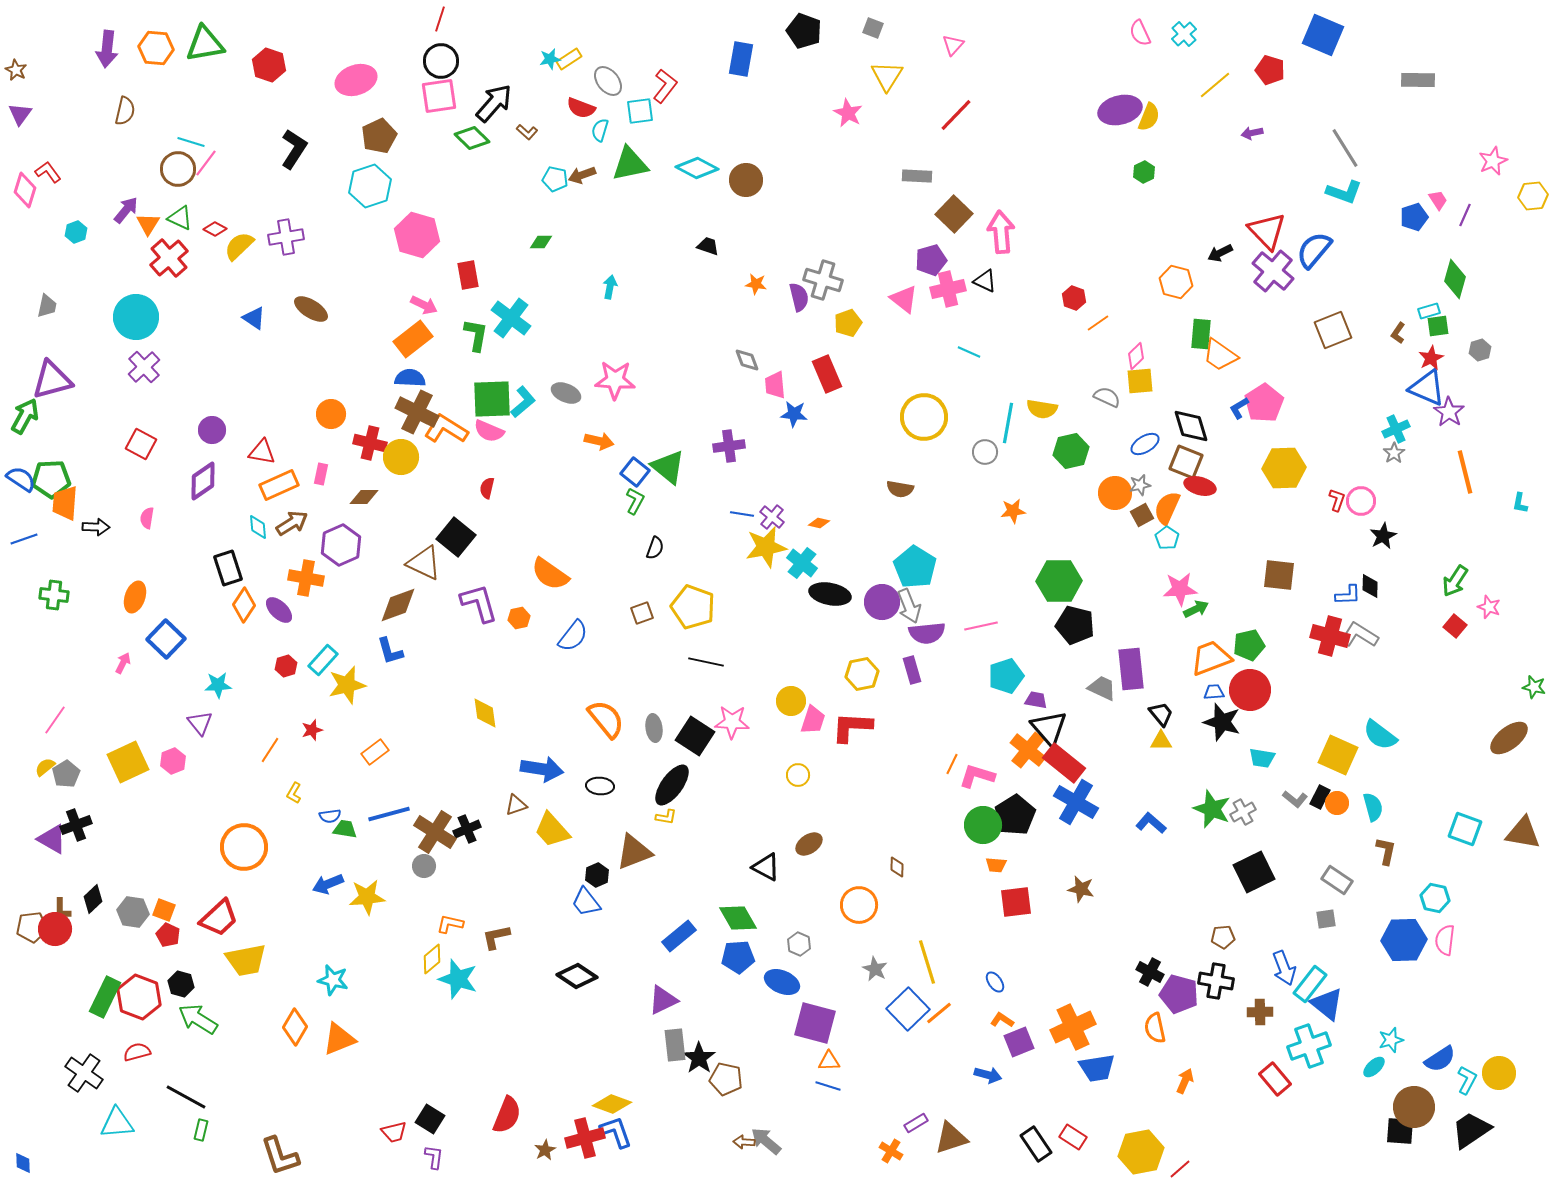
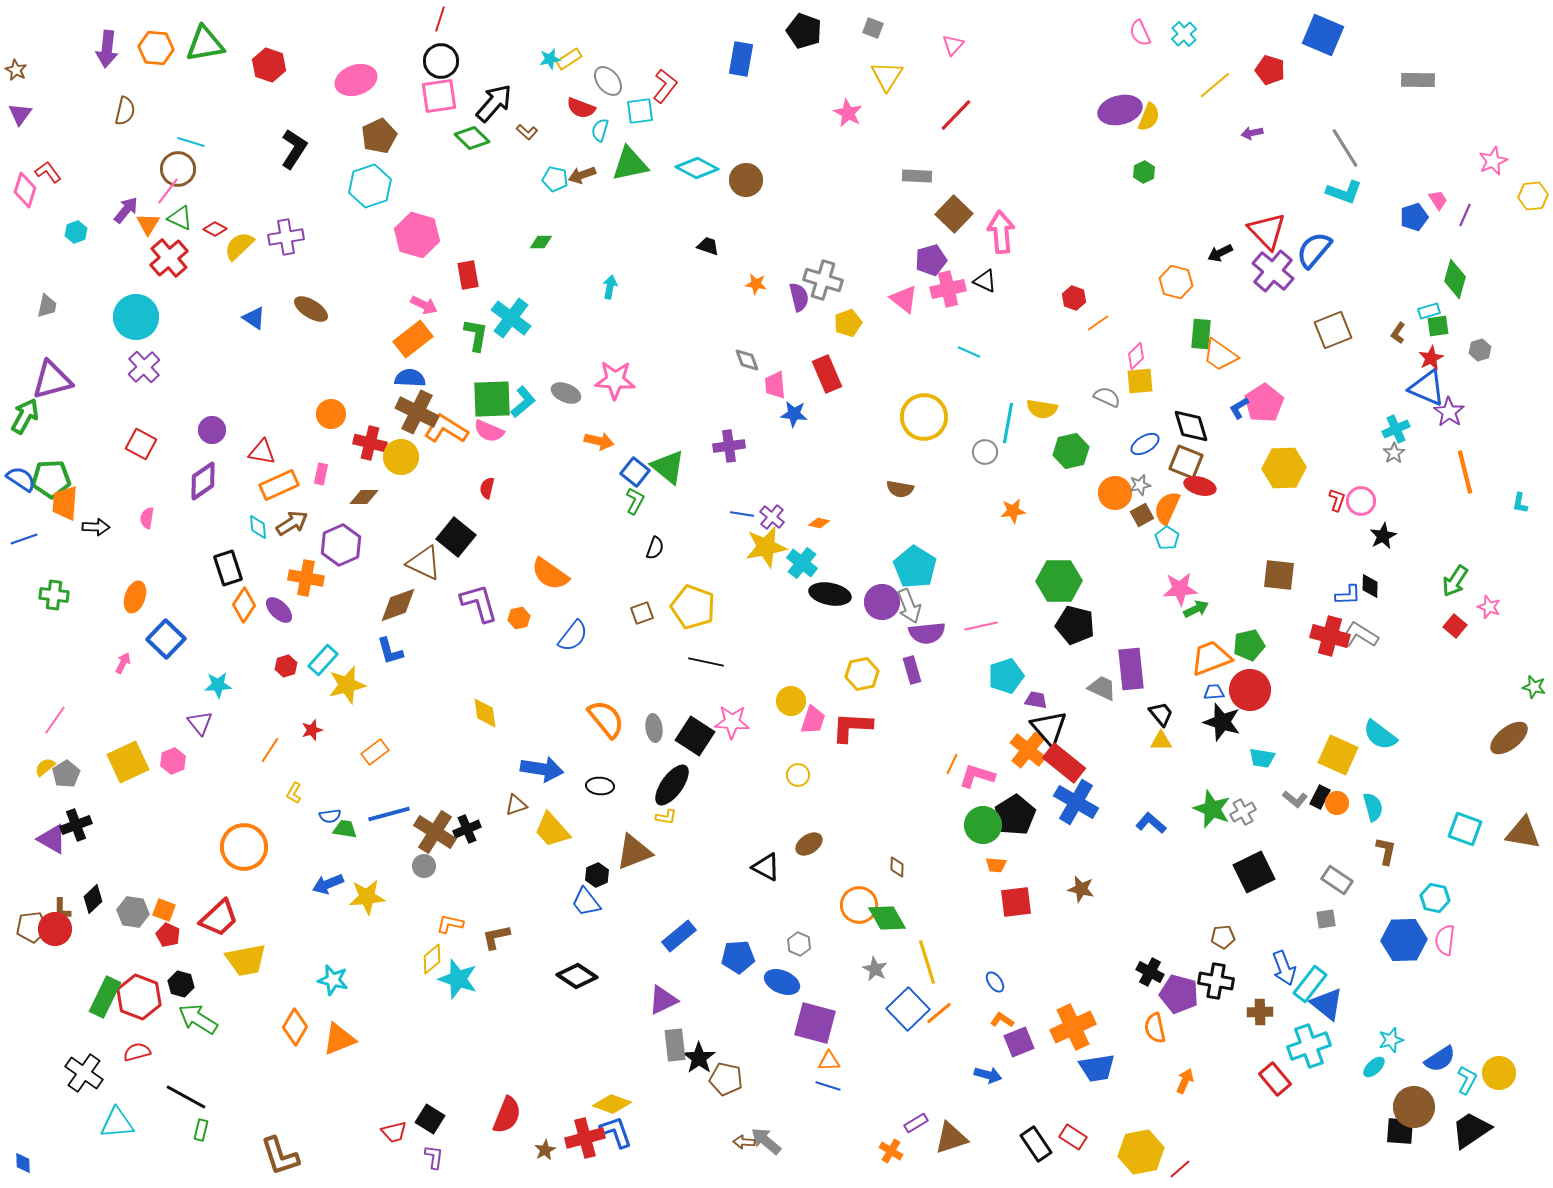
pink line at (206, 163): moved 38 px left, 28 px down
green diamond at (738, 918): moved 149 px right
